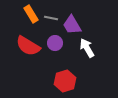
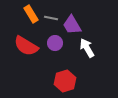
red semicircle: moved 2 px left
